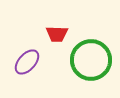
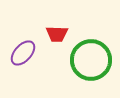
purple ellipse: moved 4 px left, 9 px up
